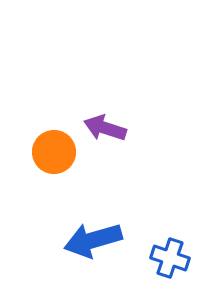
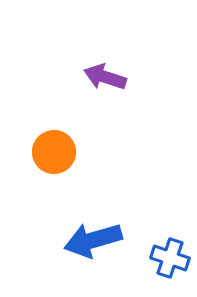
purple arrow: moved 51 px up
